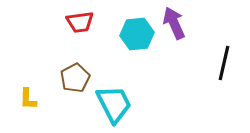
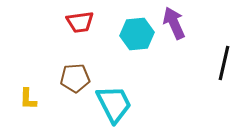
brown pentagon: rotated 24 degrees clockwise
